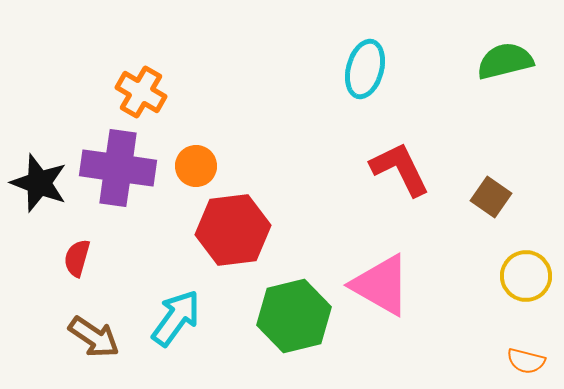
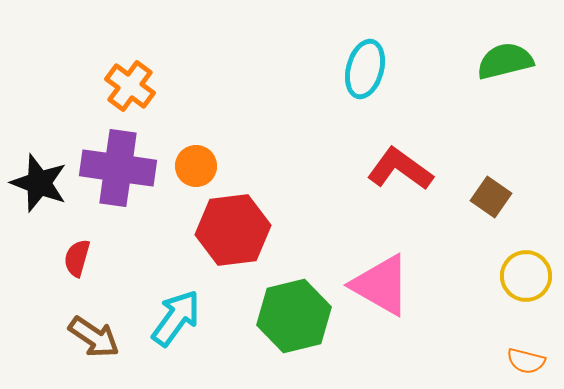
orange cross: moved 11 px left, 6 px up; rotated 6 degrees clockwise
red L-shape: rotated 28 degrees counterclockwise
